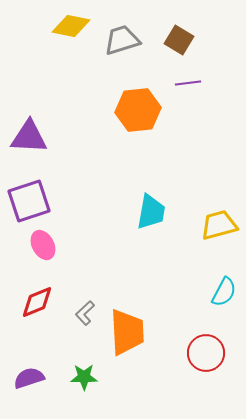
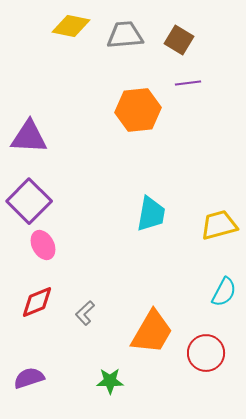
gray trapezoid: moved 3 px right, 5 px up; rotated 12 degrees clockwise
purple square: rotated 27 degrees counterclockwise
cyan trapezoid: moved 2 px down
orange trapezoid: moved 25 px right; rotated 33 degrees clockwise
green star: moved 26 px right, 4 px down
